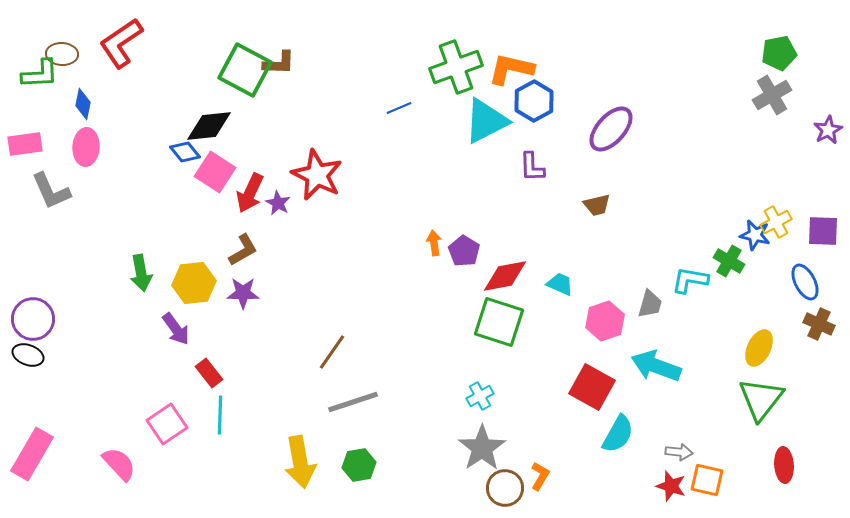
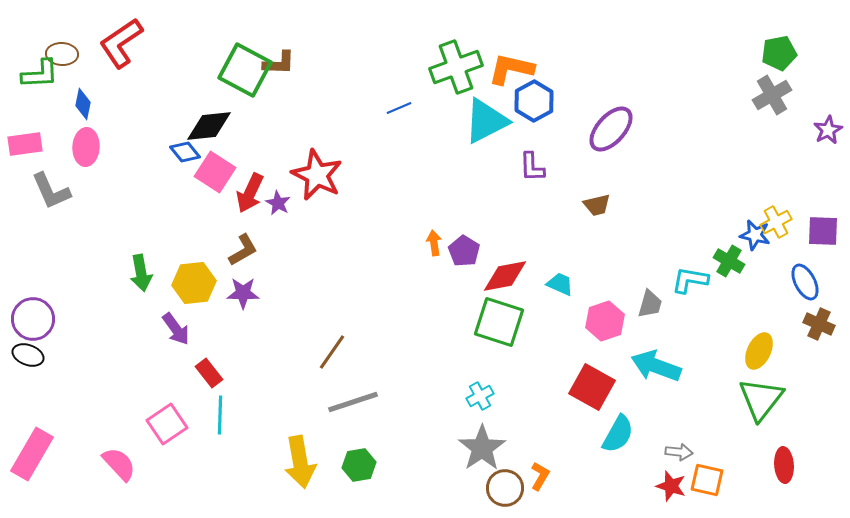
yellow ellipse at (759, 348): moved 3 px down
